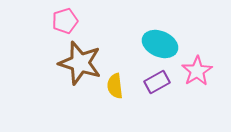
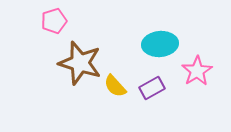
pink pentagon: moved 11 px left
cyan ellipse: rotated 28 degrees counterclockwise
purple rectangle: moved 5 px left, 6 px down
yellow semicircle: rotated 35 degrees counterclockwise
